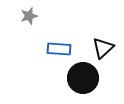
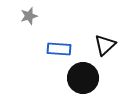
black triangle: moved 2 px right, 3 px up
